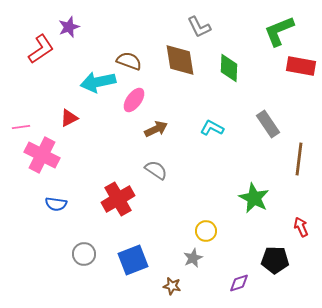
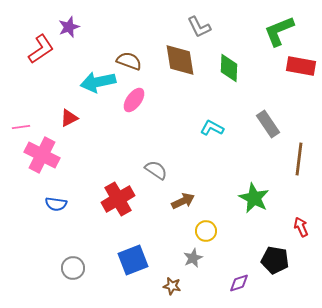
brown arrow: moved 27 px right, 72 px down
gray circle: moved 11 px left, 14 px down
black pentagon: rotated 8 degrees clockwise
